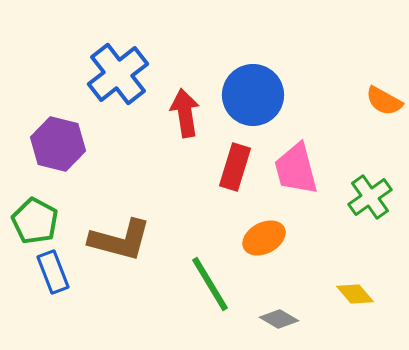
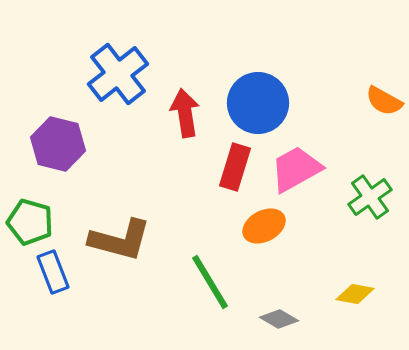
blue circle: moved 5 px right, 8 px down
pink trapezoid: rotated 76 degrees clockwise
green pentagon: moved 5 px left, 1 px down; rotated 12 degrees counterclockwise
orange ellipse: moved 12 px up
green line: moved 2 px up
yellow diamond: rotated 39 degrees counterclockwise
